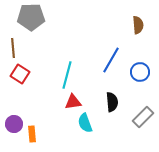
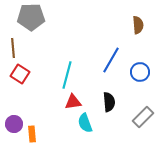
black semicircle: moved 3 px left
